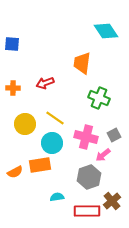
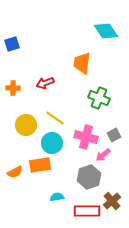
blue square: rotated 21 degrees counterclockwise
yellow circle: moved 1 px right, 1 px down
